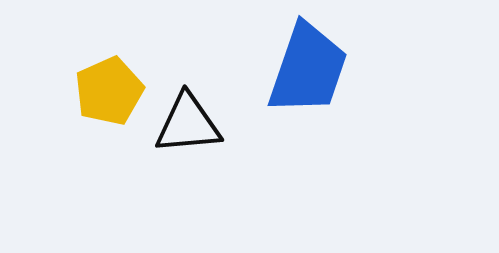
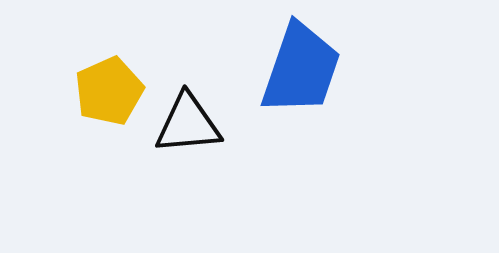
blue trapezoid: moved 7 px left
